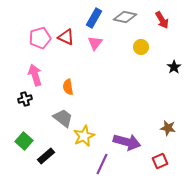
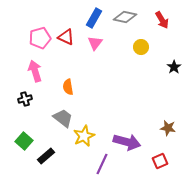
pink arrow: moved 4 px up
